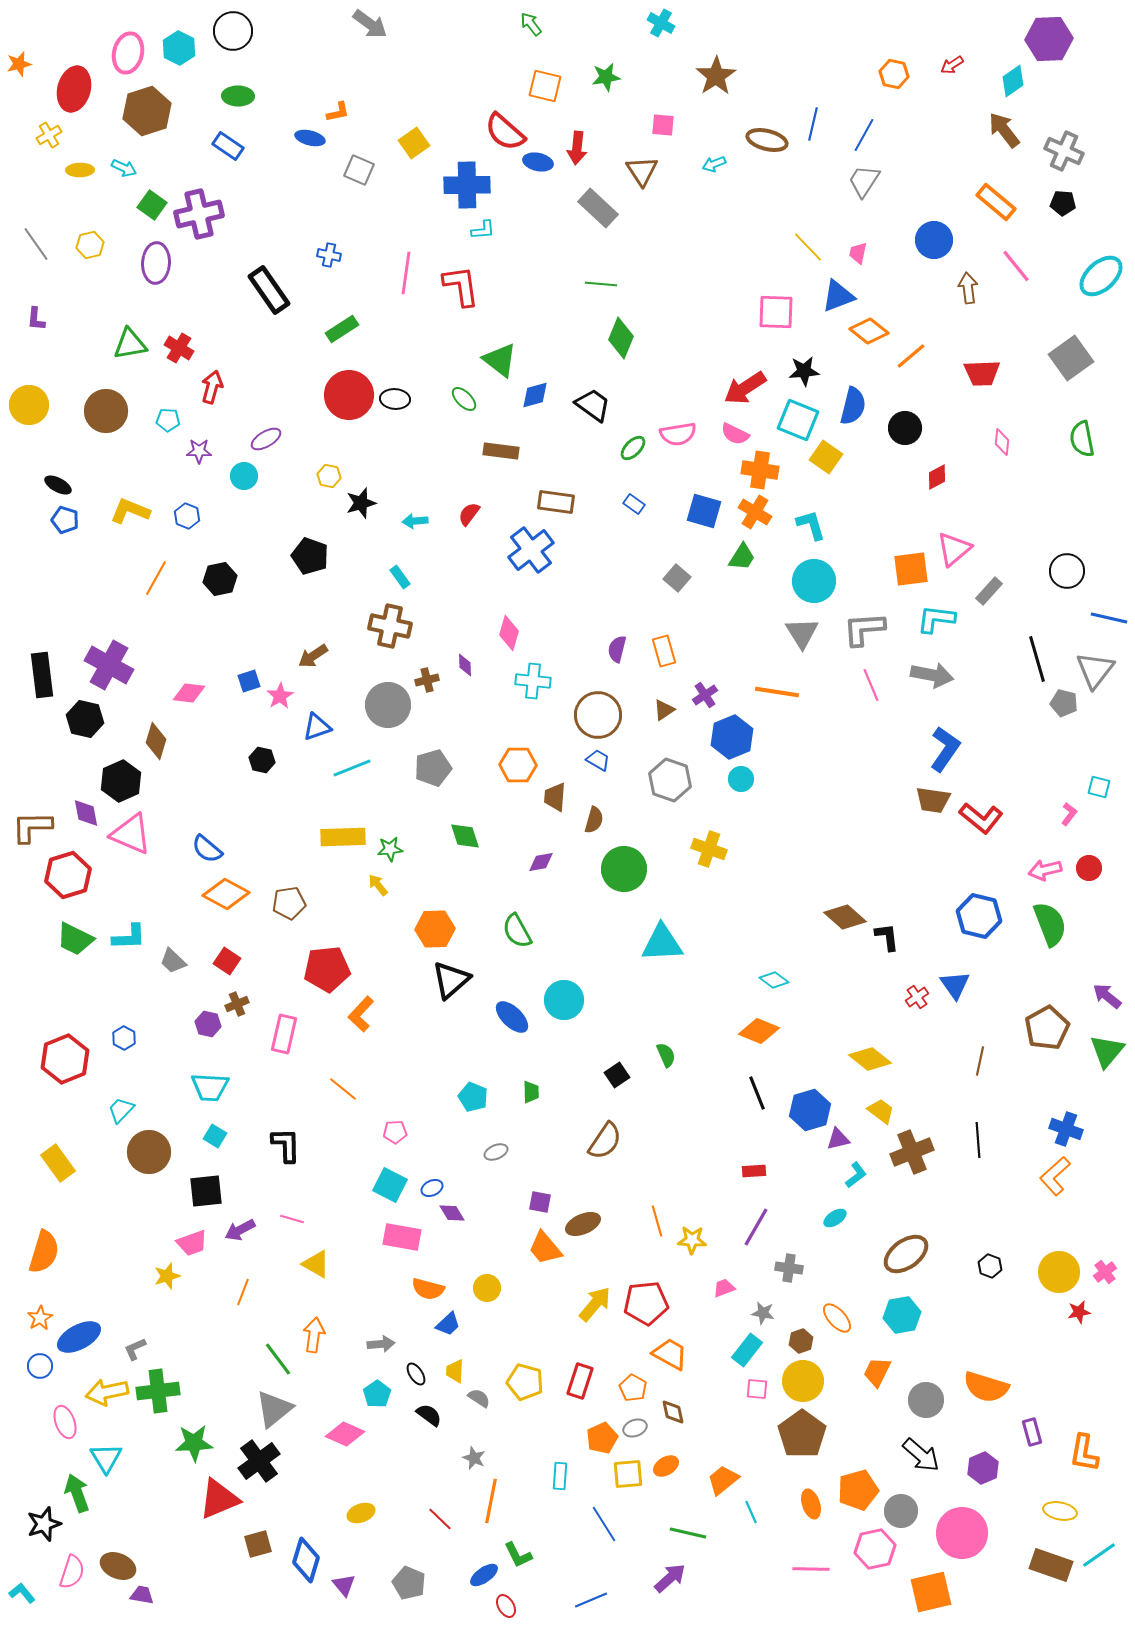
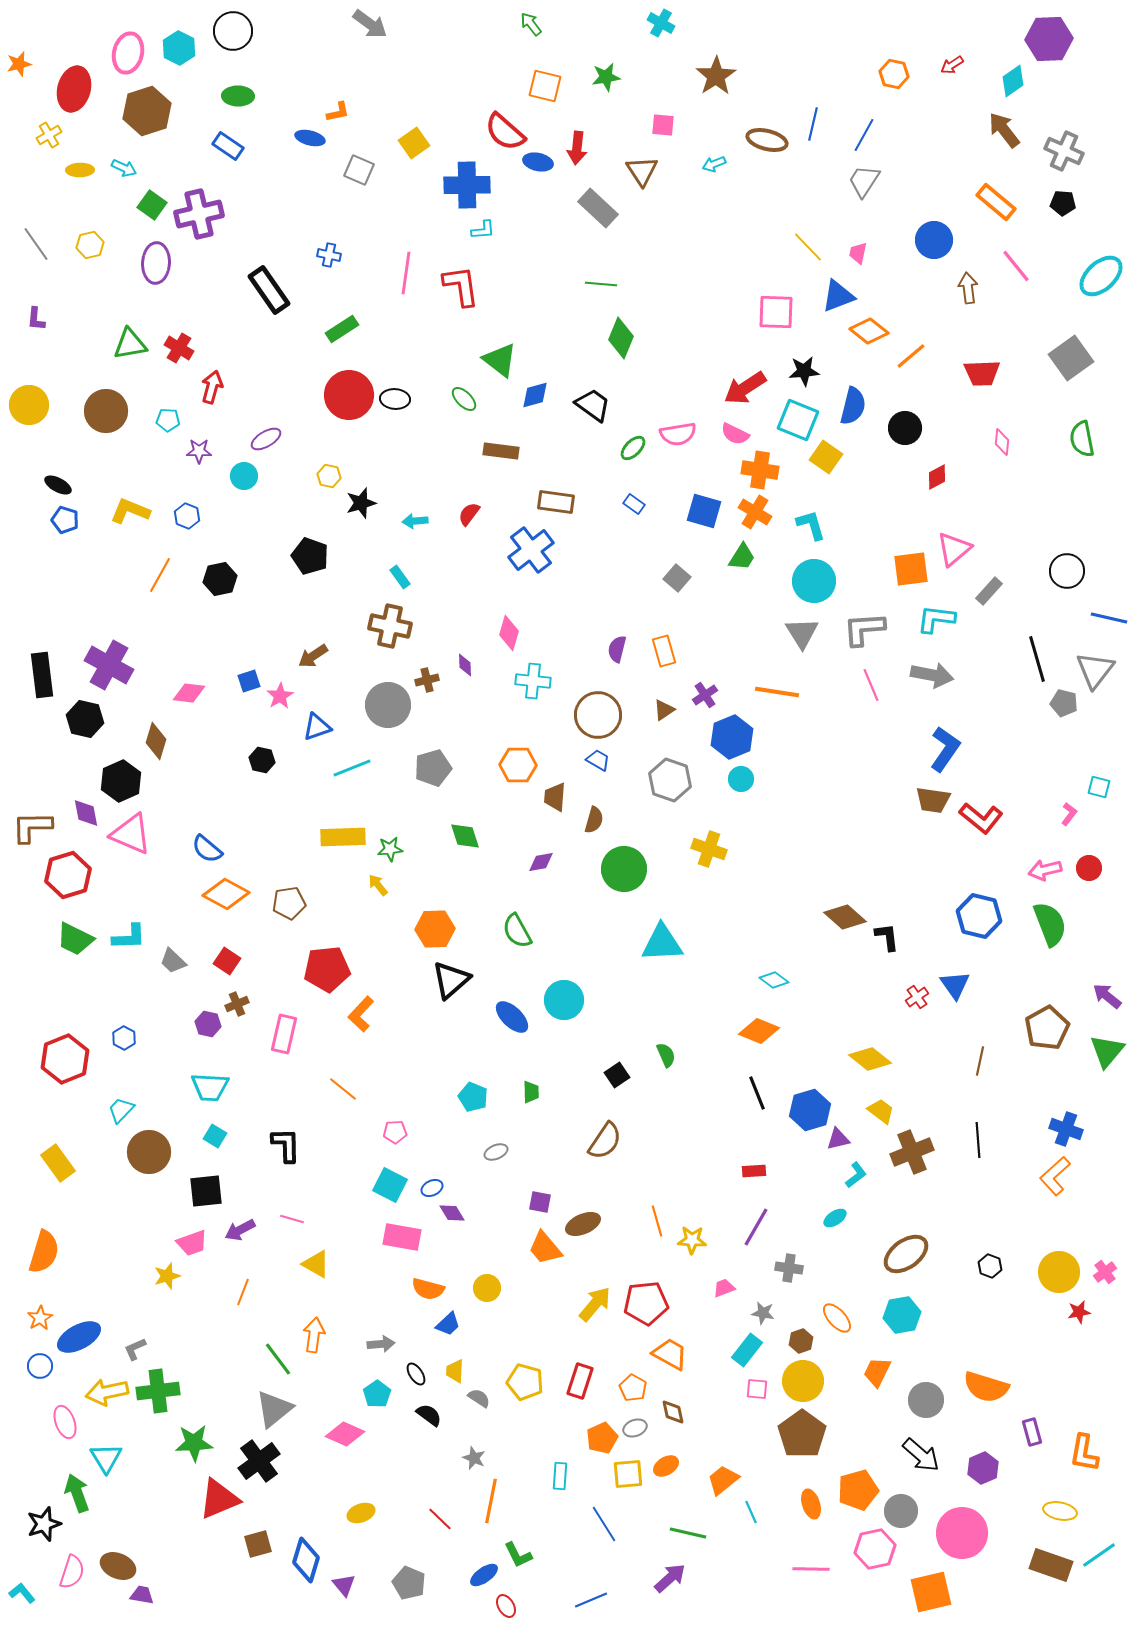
orange line at (156, 578): moved 4 px right, 3 px up
